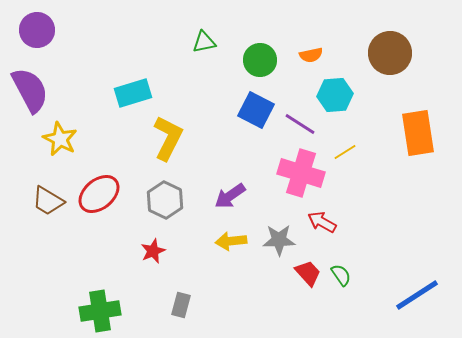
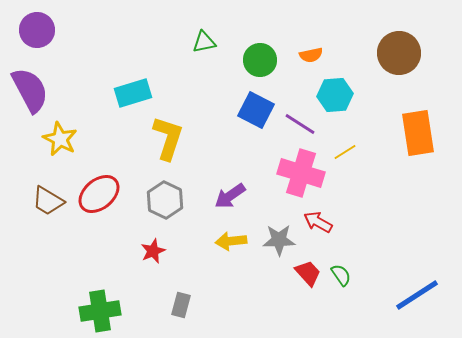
brown circle: moved 9 px right
yellow L-shape: rotated 9 degrees counterclockwise
red arrow: moved 4 px left
